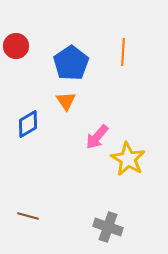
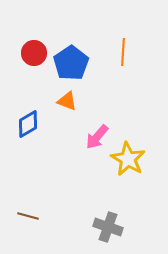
red circle: moved 18 px right, 7 px down
orange triangle: moved 1 px right; rotated 35 degrees counterclockwise
